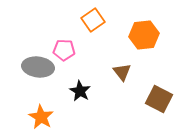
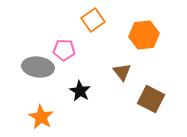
brown square: moved 8 px left
